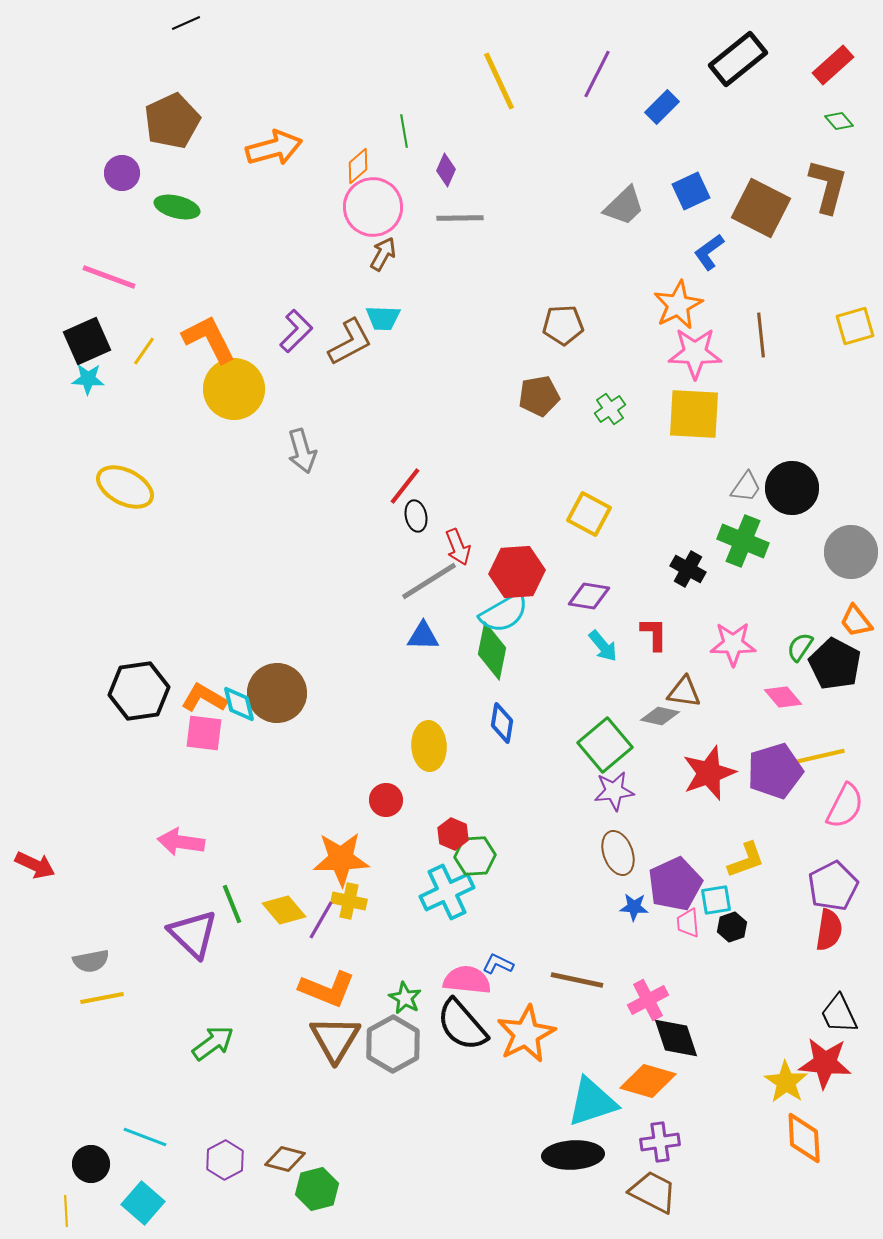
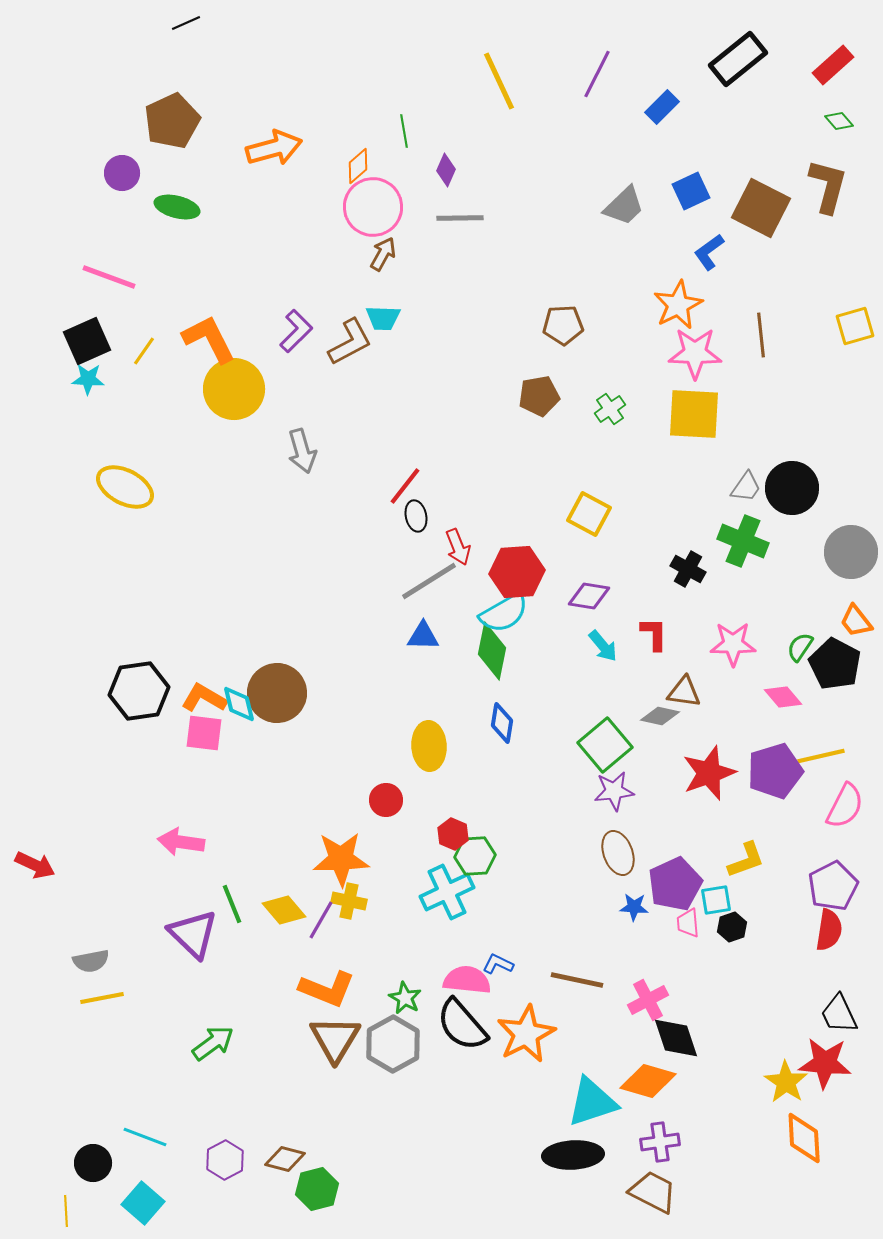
black circle at (91, 1164): moved 2 px right, 1 px up
